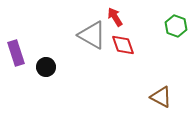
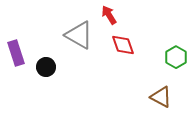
red arrow: moved 6 px left, 2 px up
green hexagon: moved 31 px down; rotated 10 degrees clockwise
gray triangle: moved 13 px left
